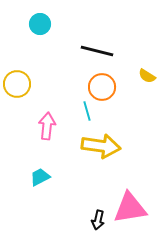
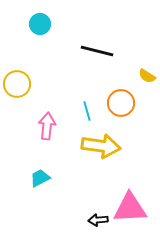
orange circle: moved 19 px right, 16 px down
cyan trapezoid: moved 1 px down
pink triangle: rotated 6 degrees clockwise
black arrow: rotated 72 degrees clockwise
